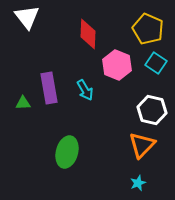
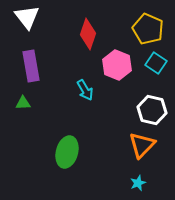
red diamond: rotated 16 degrees clockwise
purple rectangle: moved 18 px left, 22 px up
